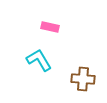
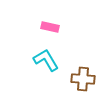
cyan L-shape: moved 7 px right
